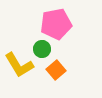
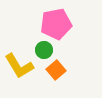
green circle: moved 2 px right, 1 px down
yellow L-shape: moved 1 px down
